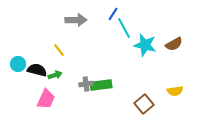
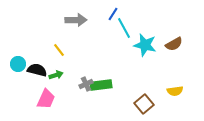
green arrow: moved 1 px right
gray cross: rotated 16 degrees counterclockwise
